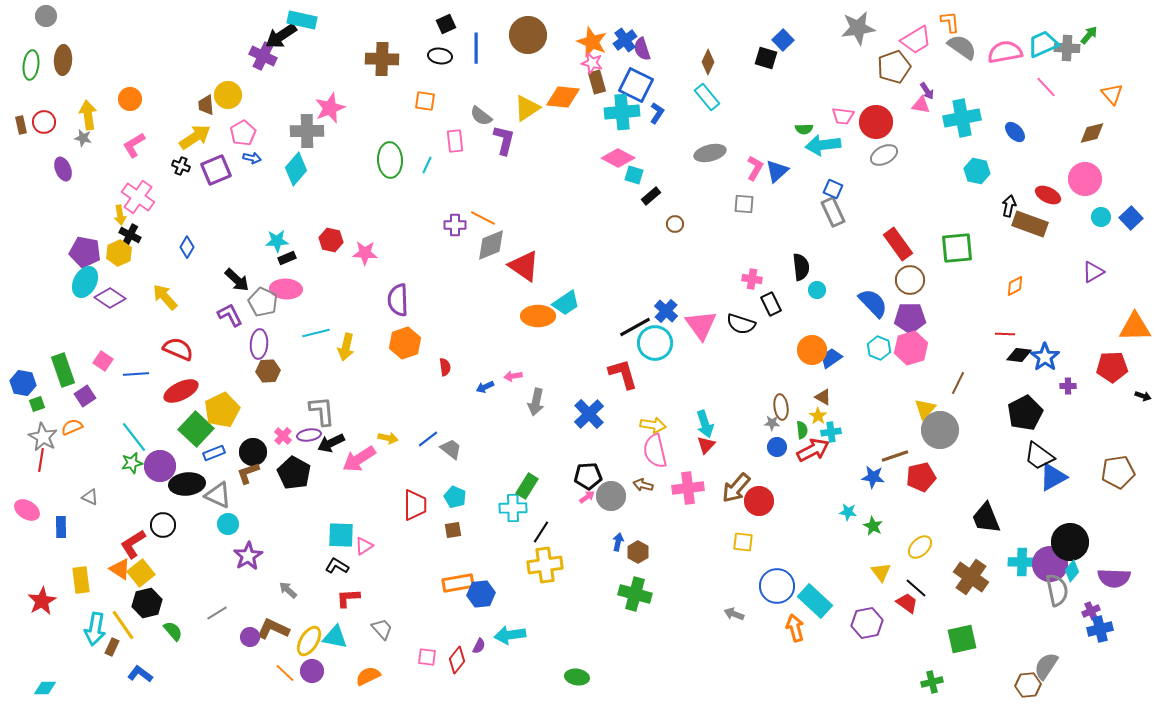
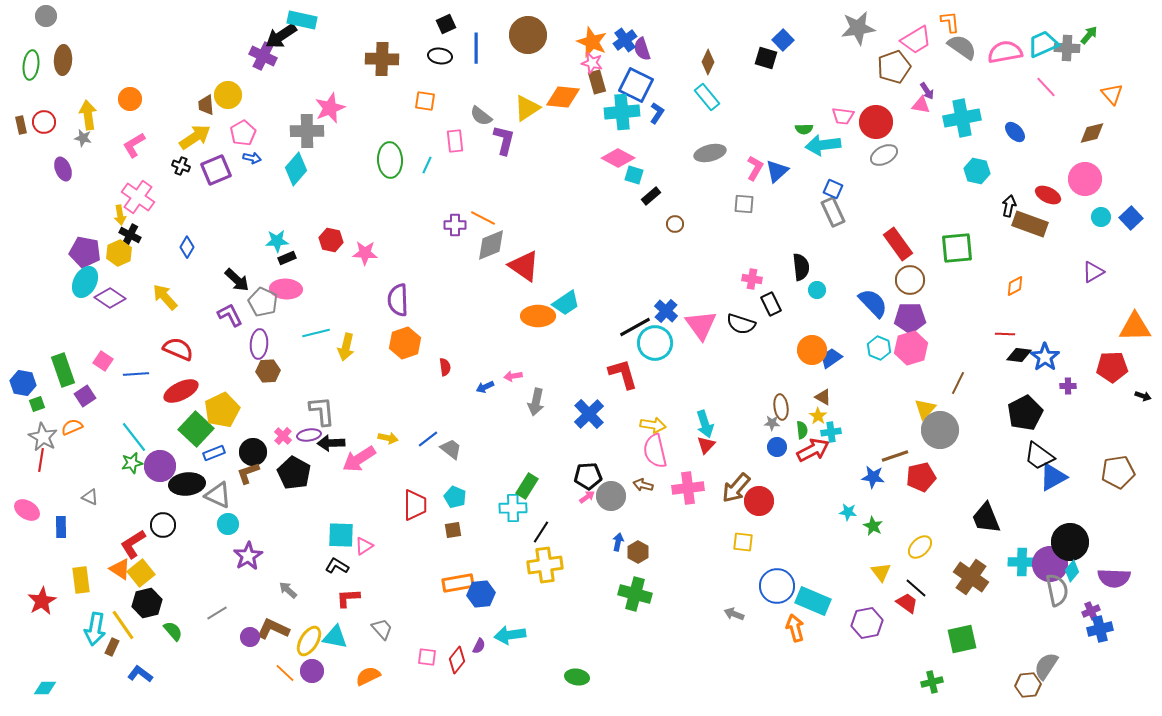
black arrow at (331, 443): rotated 24 degrees clockwise
cyan rectangle at (815, 601): moved 2 px left; rotated 20 degrees counterclockwise
